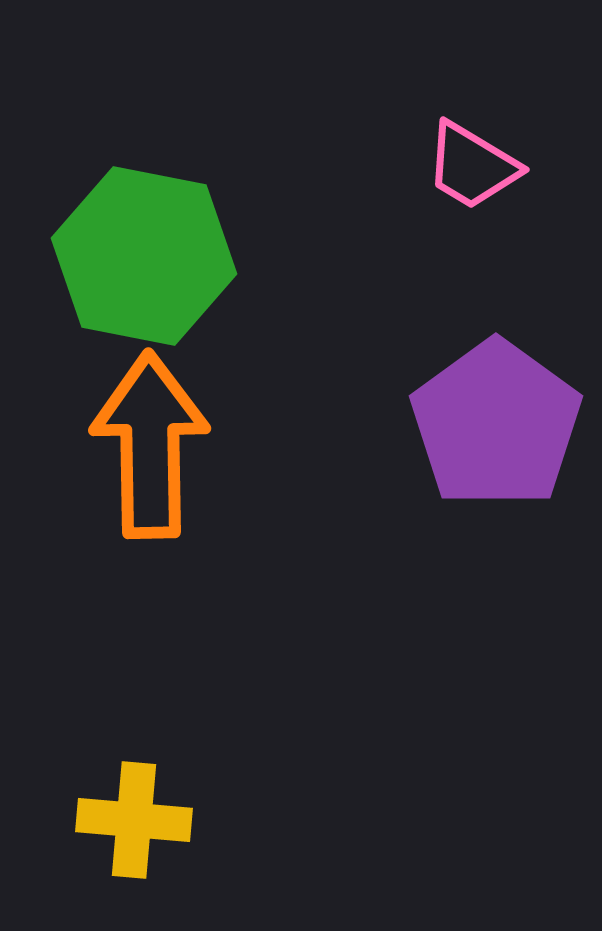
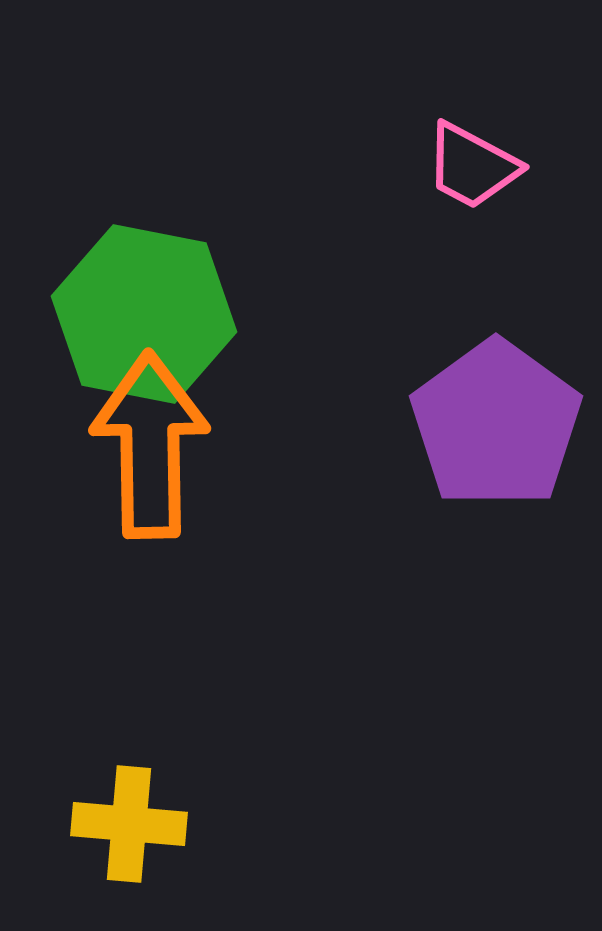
pink trapezoid: rotated 3 degrees counterclockwise
green hexagon: moved 58 px down
yellow cross: moved 5 px left, 4 px down
